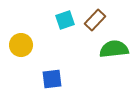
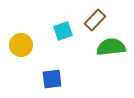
cyan square: moved 2 px left, 11 px down
green semicircle: moved 3 px left, 2 px up
